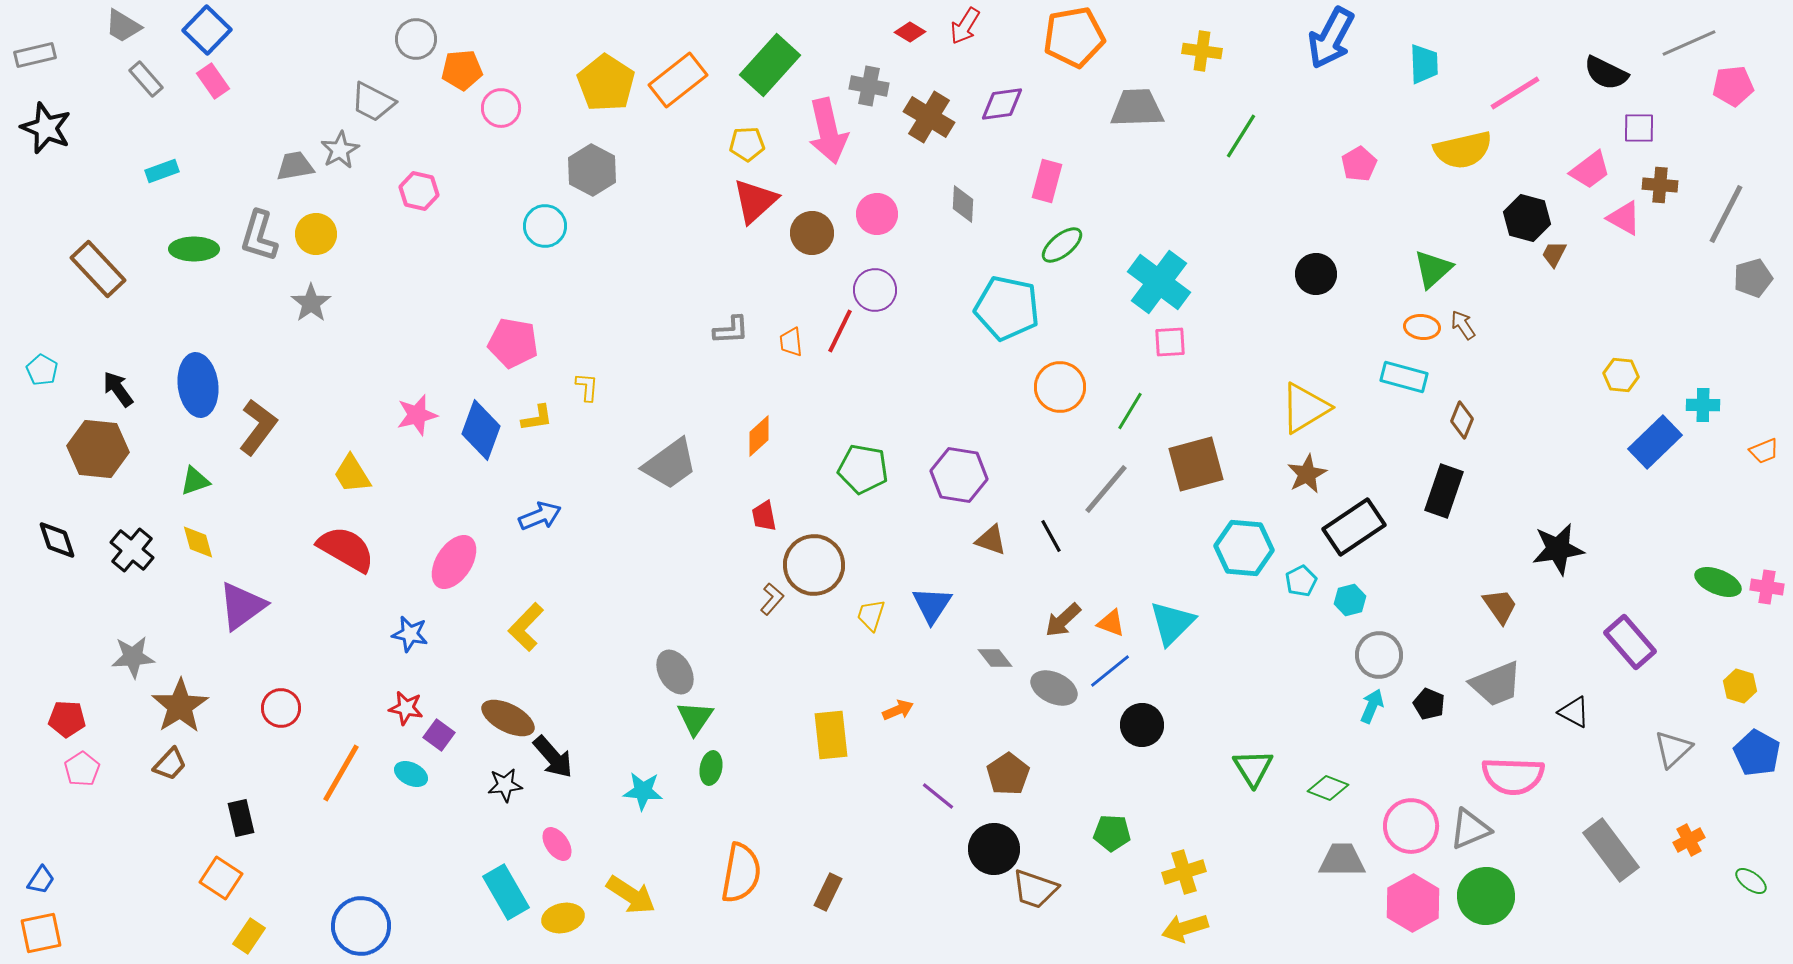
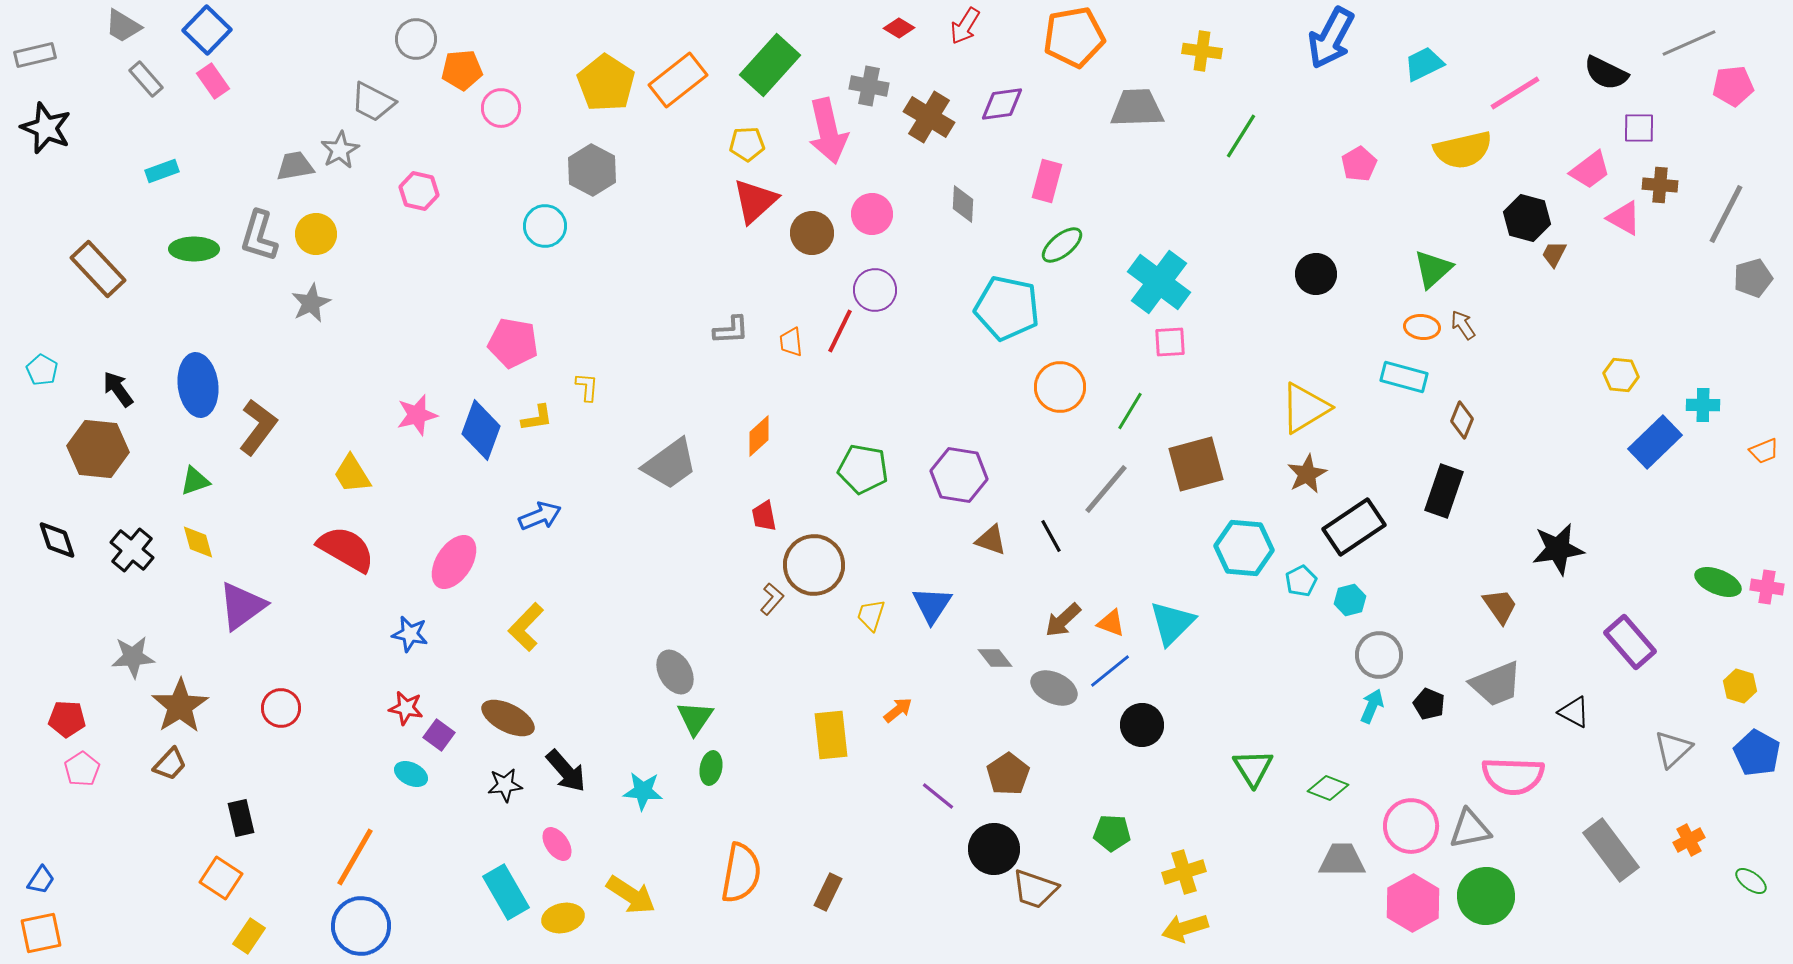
red diamond at (910, 32): moved 11 px left, 4 px up
cyan trapezoid at (1424, 64): rotated 114 degrees counterclockwise
pink circle at (877, 214): moved 5 px left
gray star at (311, 303): rotated 9 degrees clockwise
orange arrow at (898, 710): rotated 16 degrees counterclockwise
black arrow at (553, 757): moved 13 px right, 14 px down
orange line at (341, 773): moved 14 px right, 84 px down
gray triangle at (1470, 829): rotated 12 degrees clockwise
